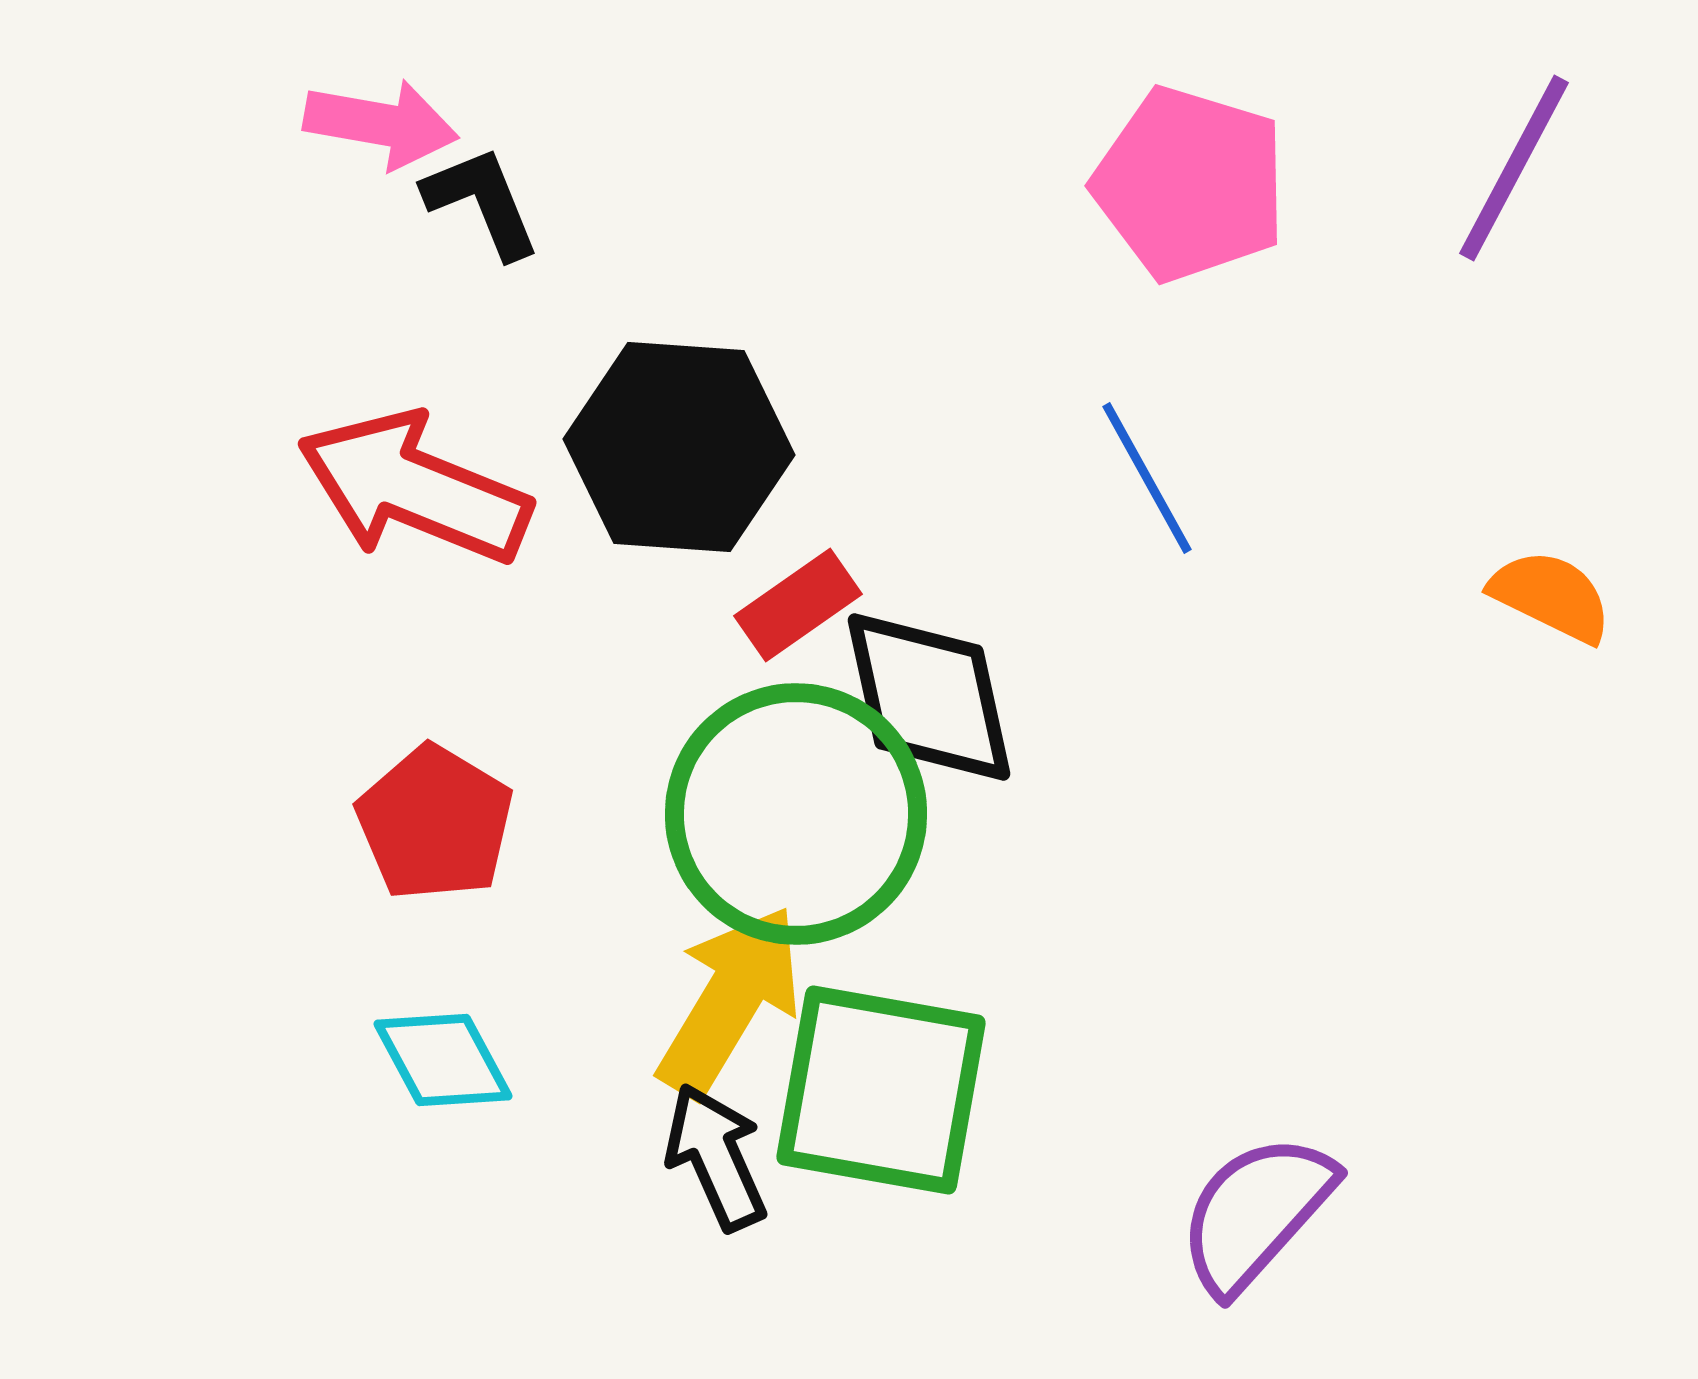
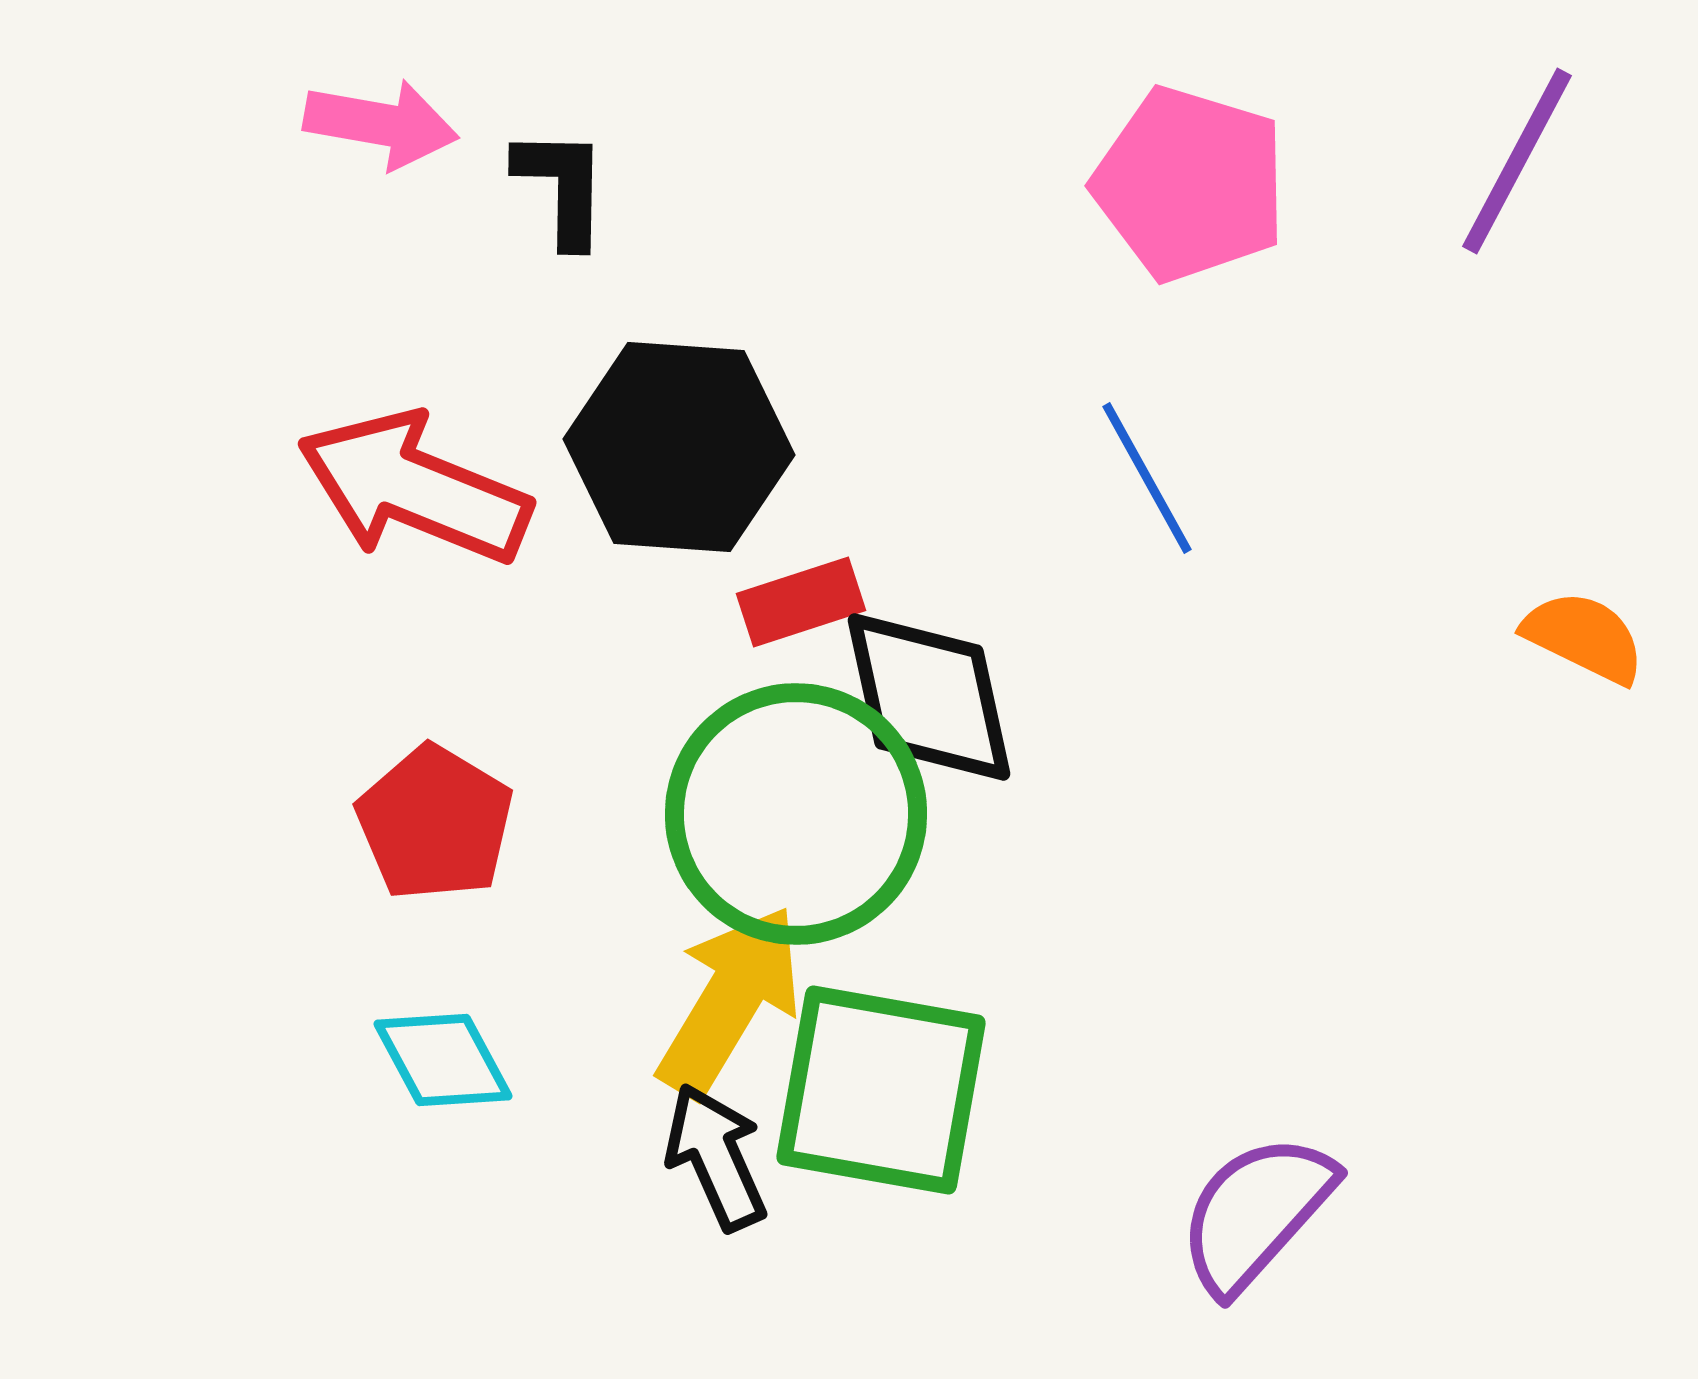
purple line: moved 3 px right, 7 px up
black L-shape: moved 80 px right, 15 px up; rotated 23 degrees clockwise
orange semicircle: moved 33 px right, 41 px down
red rectangle: moved 3 px right, 3 px up; rotated 17 degrees clockwise
